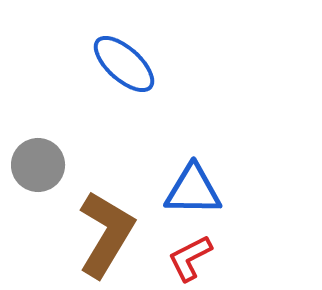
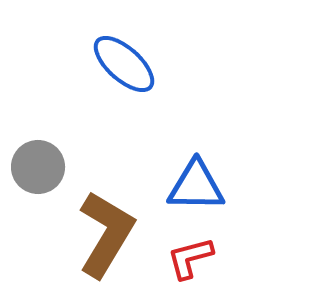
gray circle: moved 2 px down
blue triangle: moved 3 px right, 4 px up
red L-shape: rotated 12 degrees clockwise
